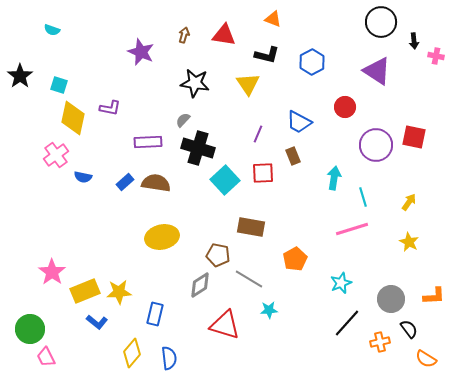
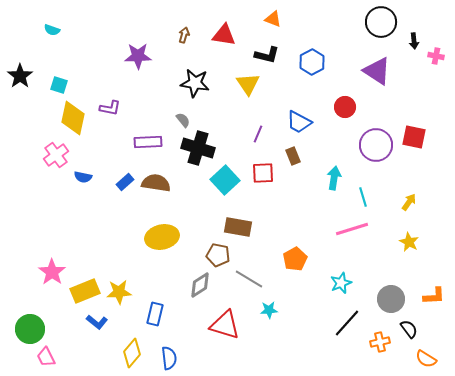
purple star at (141, 52): moved 3 px left, 4 px down; rotated 24 degrees counterclockwise
gray semicircle at (183, 120): rotated 98 degrees clockwise
brown rectangle at (251, 227): moved 13 px left
